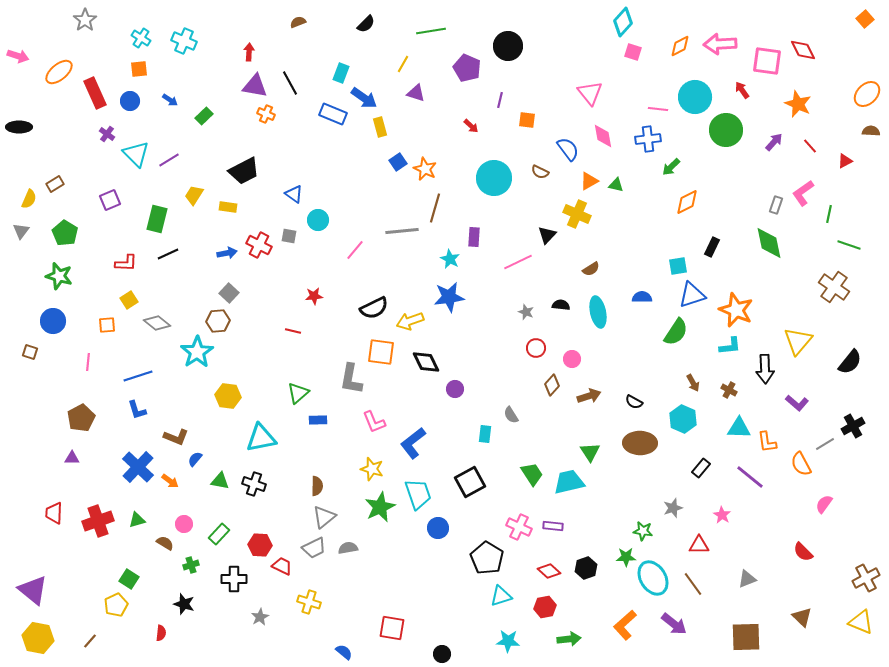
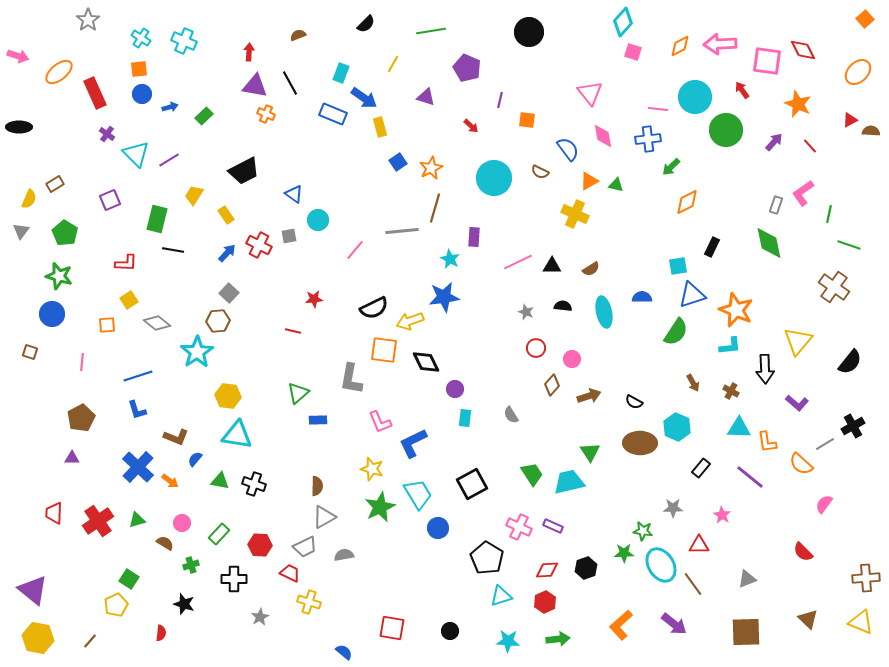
gray star at (85, 20): moved 3 px right
brown semicircle at (298, 22): moved 13 px down
black circle at (508, 46): moved 21 px right, 14 px up
yellow line at (403, 64): moved 10 px left
purple triangle at (416, 93): moved 10 px right, 4 px down
orange ellipse at (867, 94): moved 9 px left, 22 px up
blue arrow at (170, 100): moved 7 px down; rotated 49 degrees counterclockwise
blue circle at (130, 101): moved 12 px right, 7 px up
red triangle at (845, 161): moved 5 px right, 41 px up
orange star at (425, 169): moved 6 px right, 1 px up; rotated 20 degrees clockwise
yellow rectangle at (228, 207): moved 2 px left, 8 px down; rotated 48 degrees clockwise
yellow cross at (577, 214): moved 2 px left
black triangle at (547, 235): moved 5 px right, 31 px down; rotated 48 degrees clockwise
gray square at (289, 236): rotated 21 degrees counterclockwise
blue arrow at (227, 253): rotated 36 degrees counterclockwise
black line at (168, 254): moved 5 px right, 4 px up; rotated 35 degrees clockwise
red star at (314, 296): moved 3 px down
blue star at (449, 297): moved 5 px left
black semicircle at (561, 305): moved 2 px right, 1 px down
cyan ellipse at (598, 312): moved 6 px right
blue circle at (53, 321): moved 1 px left, 7 px up
orange square at (381, 352): moved 3 px right, 2 px up
pink line at (88, 362): moved 6 px left
brown cross at (729, 390): moved 2 px right, 1 px down
cyan hexagon at (683, 419): moved 6 px left, 8 px down
pink L-shape at (374, 422): moved 6 px right
cyan rectangle at (485, 434): moved 20 px left, 16 px up
cyan triangle at (261, 438): moved 24 px left, 3 px up; rotated 20 degrees clockwise
blue L-shape at (413, 443): rotated 12 degrees clockwise
orange semicircle at (801, 464): rotated 20 degrees counterclockwise
black square at (470, 482): moved 2 px right, 2 px down
cyan trapezoid at (418, 494): rotated 12 degrees counterclockwise
gray star at (673, 508): rotated 18 degrees clockwise
gray triangle at (324, 517): rotated 10 degrees clockwise
red cross at (98, 521): rotated 16 degrees counterclockwise
pink circle at (184, 524): moved 2 px left, 1 px up
purple rectangle at (553, 526): rotated 18 degrees clockwise
gray trapezoid at (314, 548): moved 9 px left, 1 px up
gray semicircle at (348, 548): moved 4 px left, 7 px down
green star at (626, 557): moved 2 px left, 4 px up
red trapezoid at (282, 566): moved 8 px right, 7 px down
red diamond at (549, 571): moved 2 px left, 1 px up; rotated 45 degrees counterclockwise
cyan ellipse at (653, 578): moved 8 px right, 13 px up
brown cross at (866, 578): rotated 24 degrees clockwise
red hexagon at (545, 607): moved 5 px up; rotated 15 degrees counterclockwise
brown triangle at (802, 617): moved 6 px right, 2 px down
orange L-shape at (625, 625): moved 4 px left
brown square at (746, 637): moved 5 px up
green arrow at (569, 639): moved 11 px left
black circle at (442, 654): moved 8 px right, 23 px up
